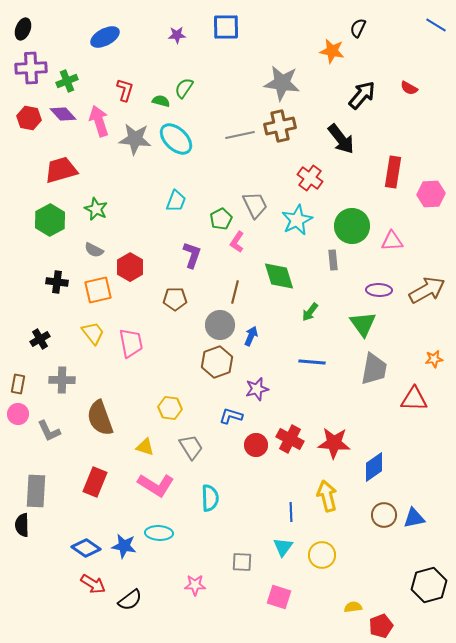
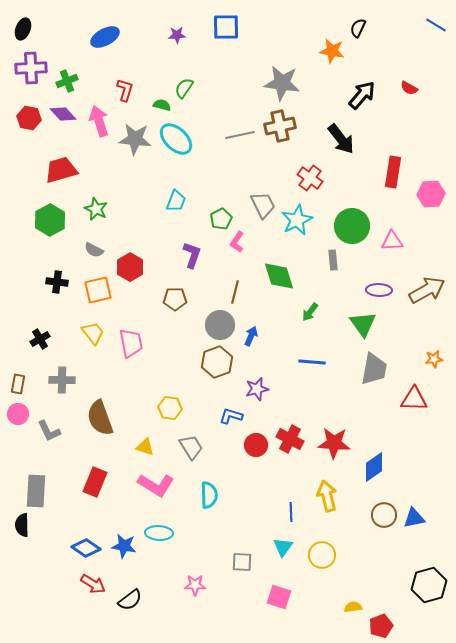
green semicircle at (161, 101): moved 1 px right, 4 px down
gray trapezoid at (255, 205): moved 8 px right
cyan semicircle at (210, 498): moved 1 px left, 3 px up
